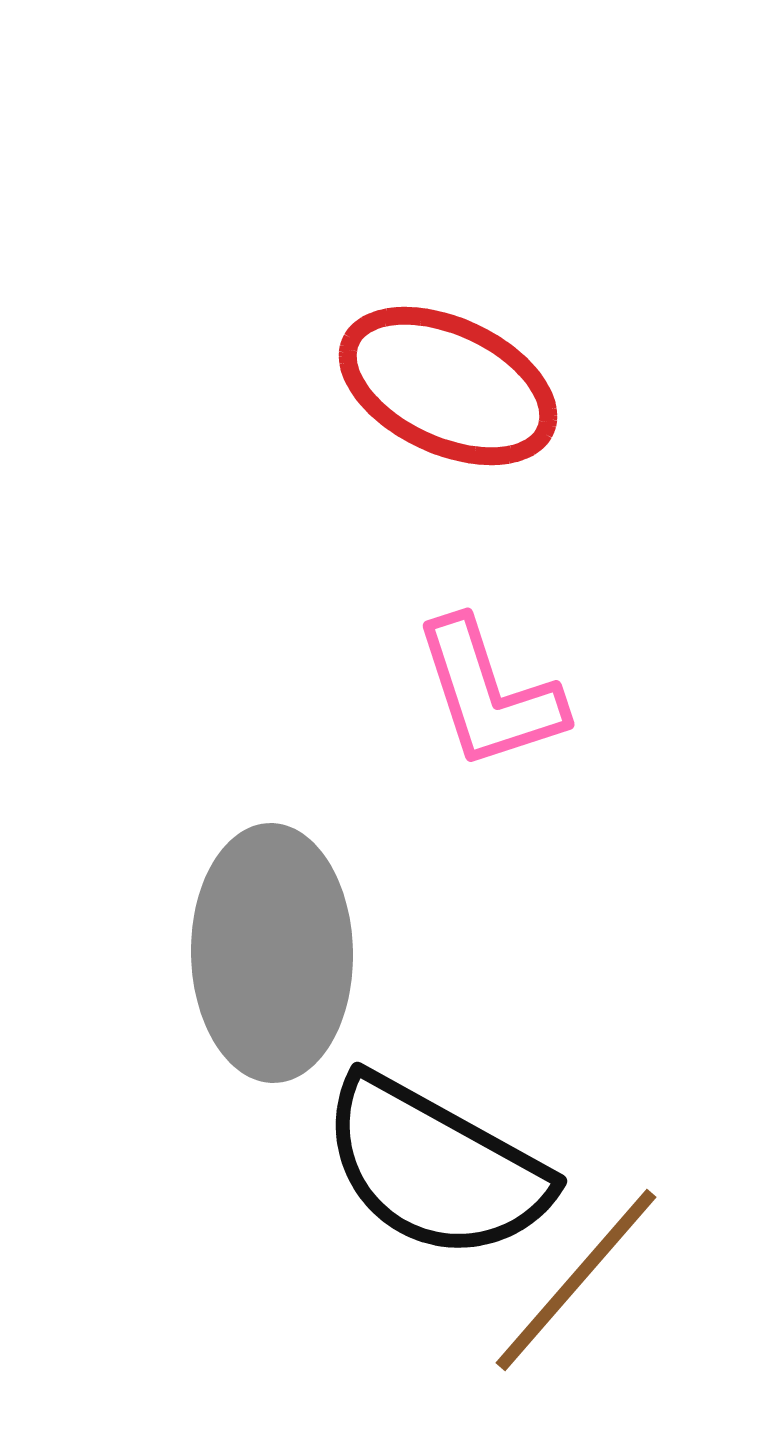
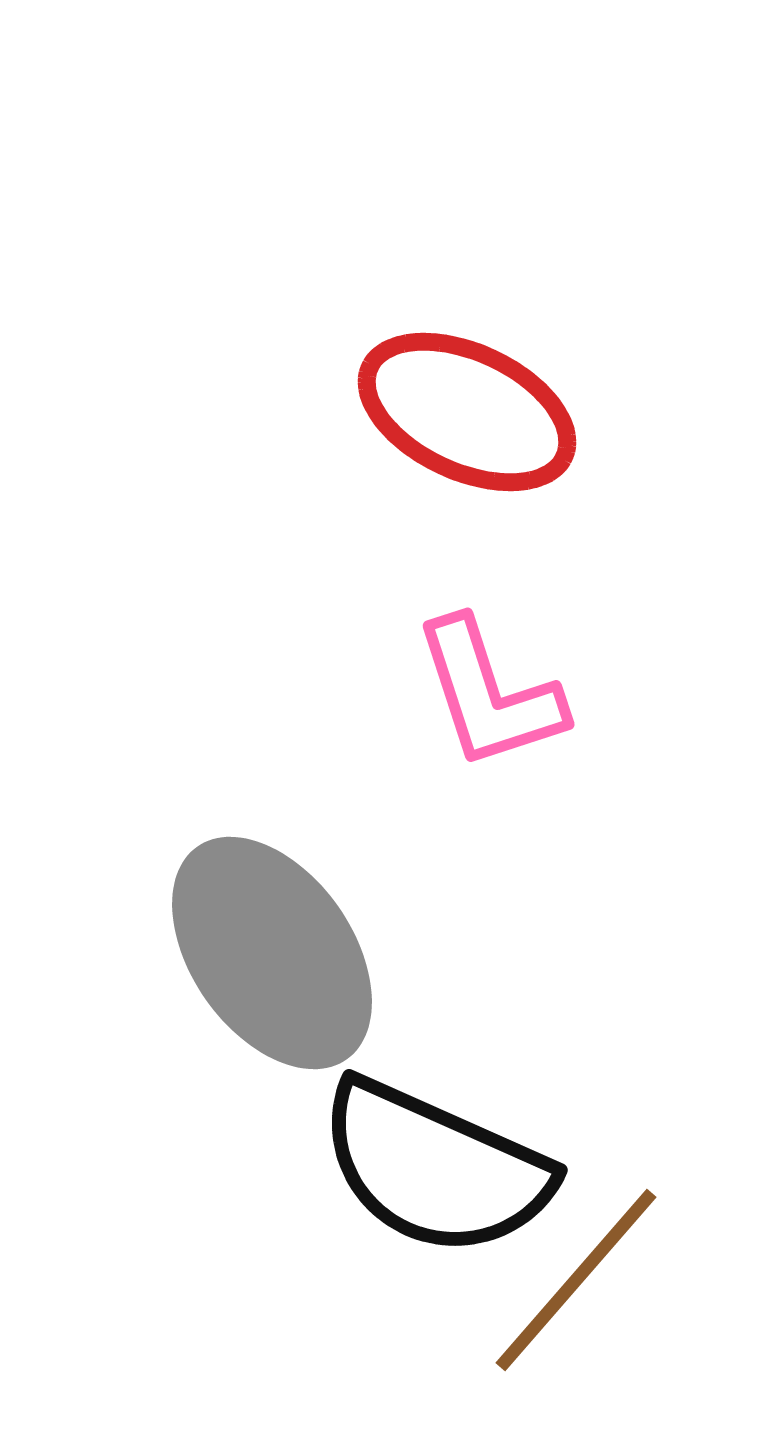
red ellipse: moved 19 px right, 26 px down
gray ellipse: rotated 34 degrees counterclockwise
black semicircle: rotated 5 degrees counterclockwise
